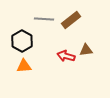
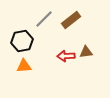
gray line: rotated 48 degrees counterclockwise
black hexagon: rotated 20 degrees clockwise
brown triangle: moved 2 px down
red arrow: rotated 18 degrees counterclockwise
